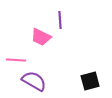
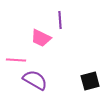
pink trapezoid: moved 1 px down
purple semicircle: moved 1 px right, 1 px up
